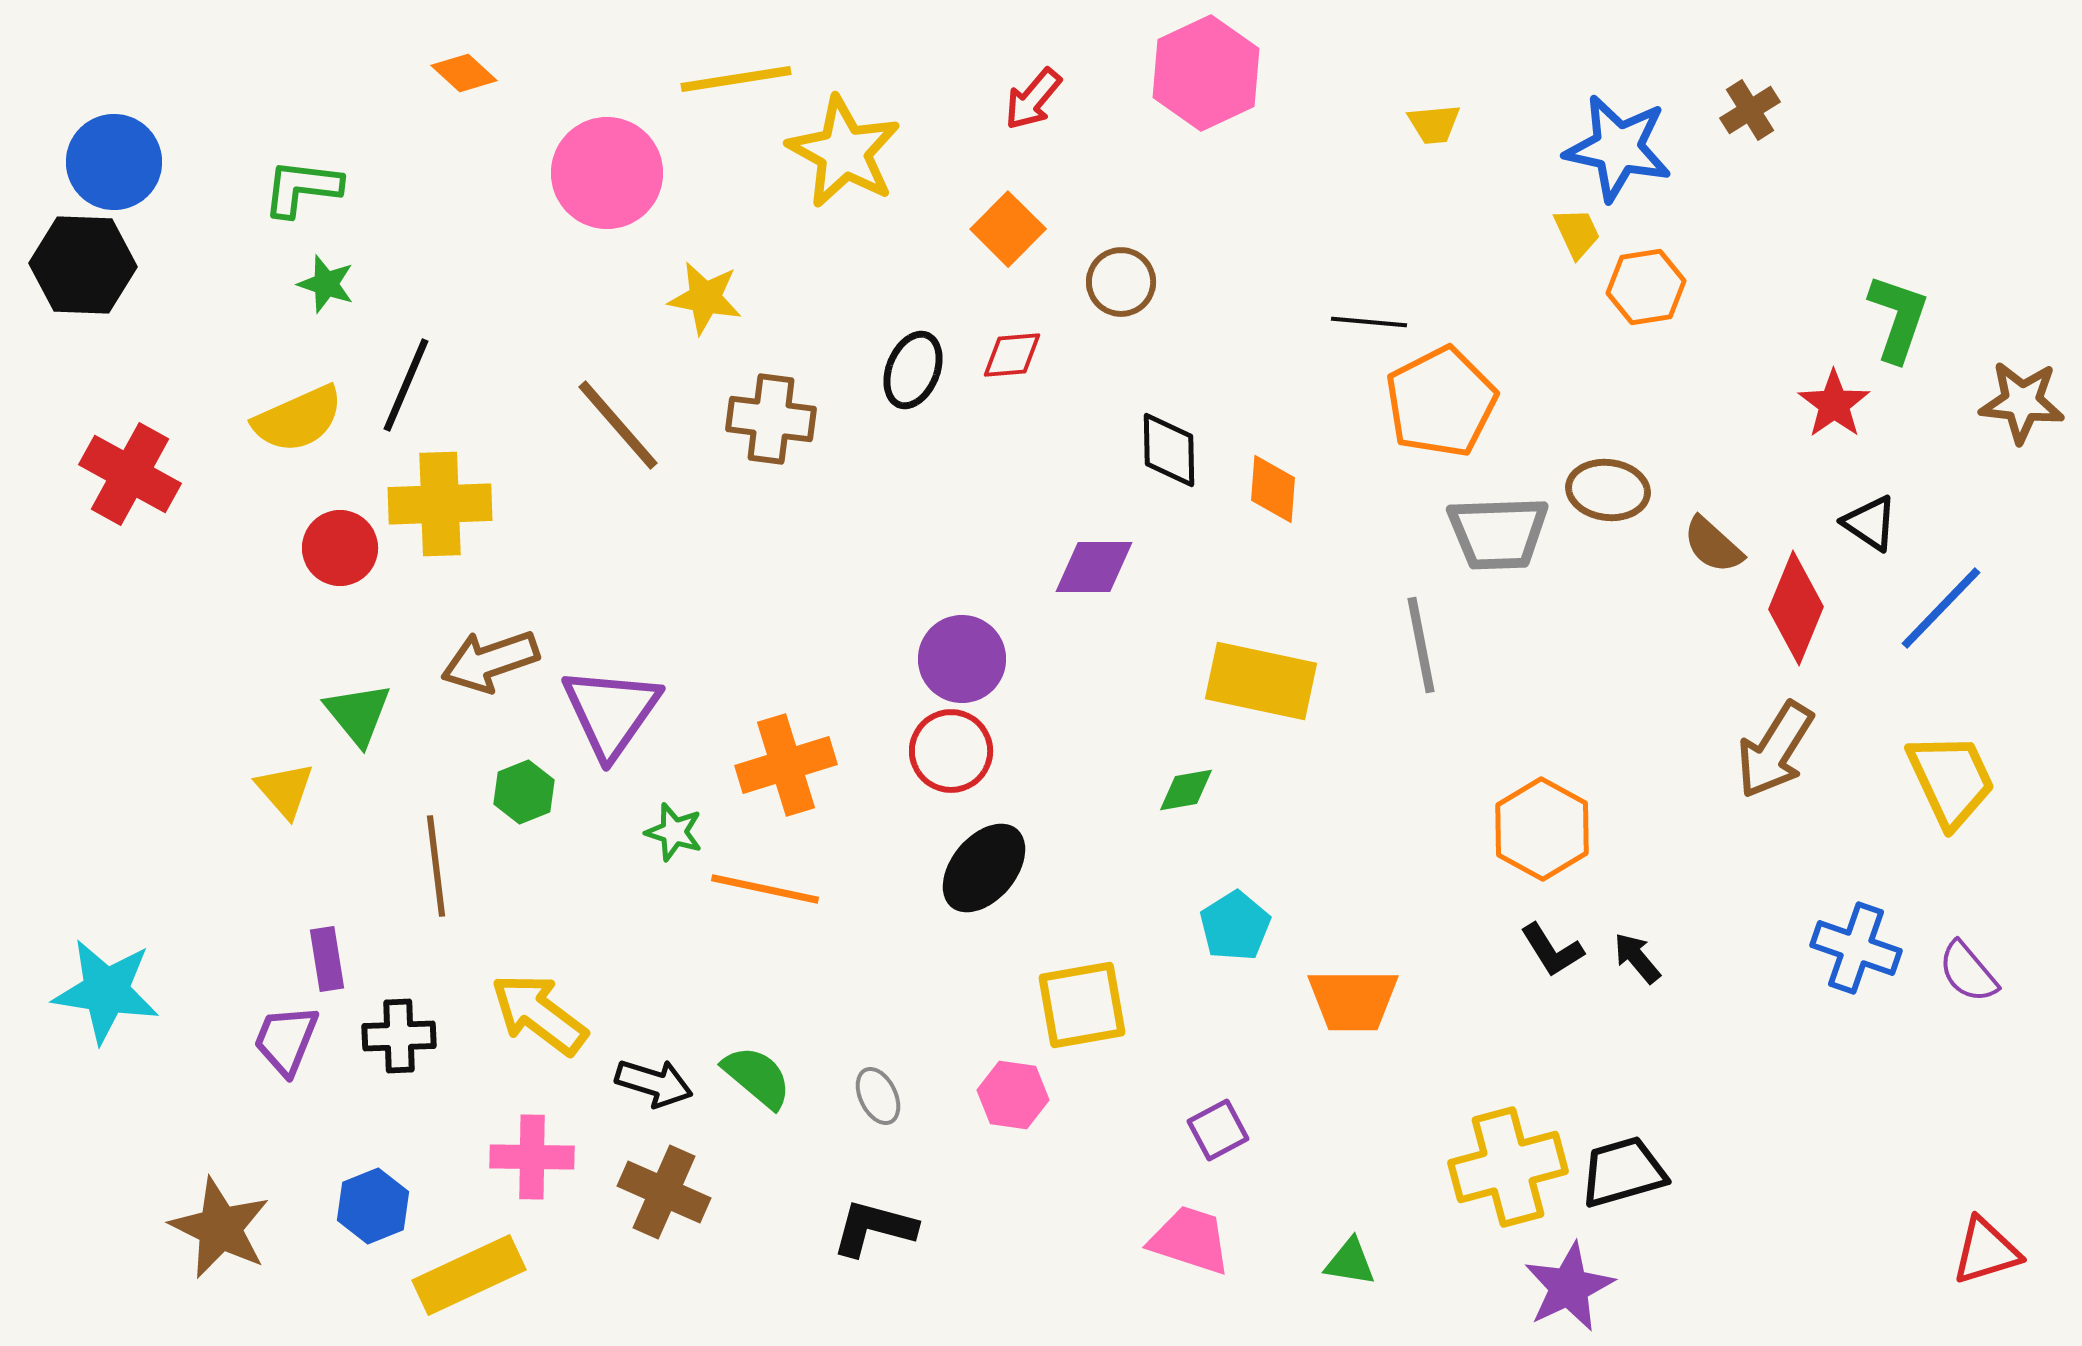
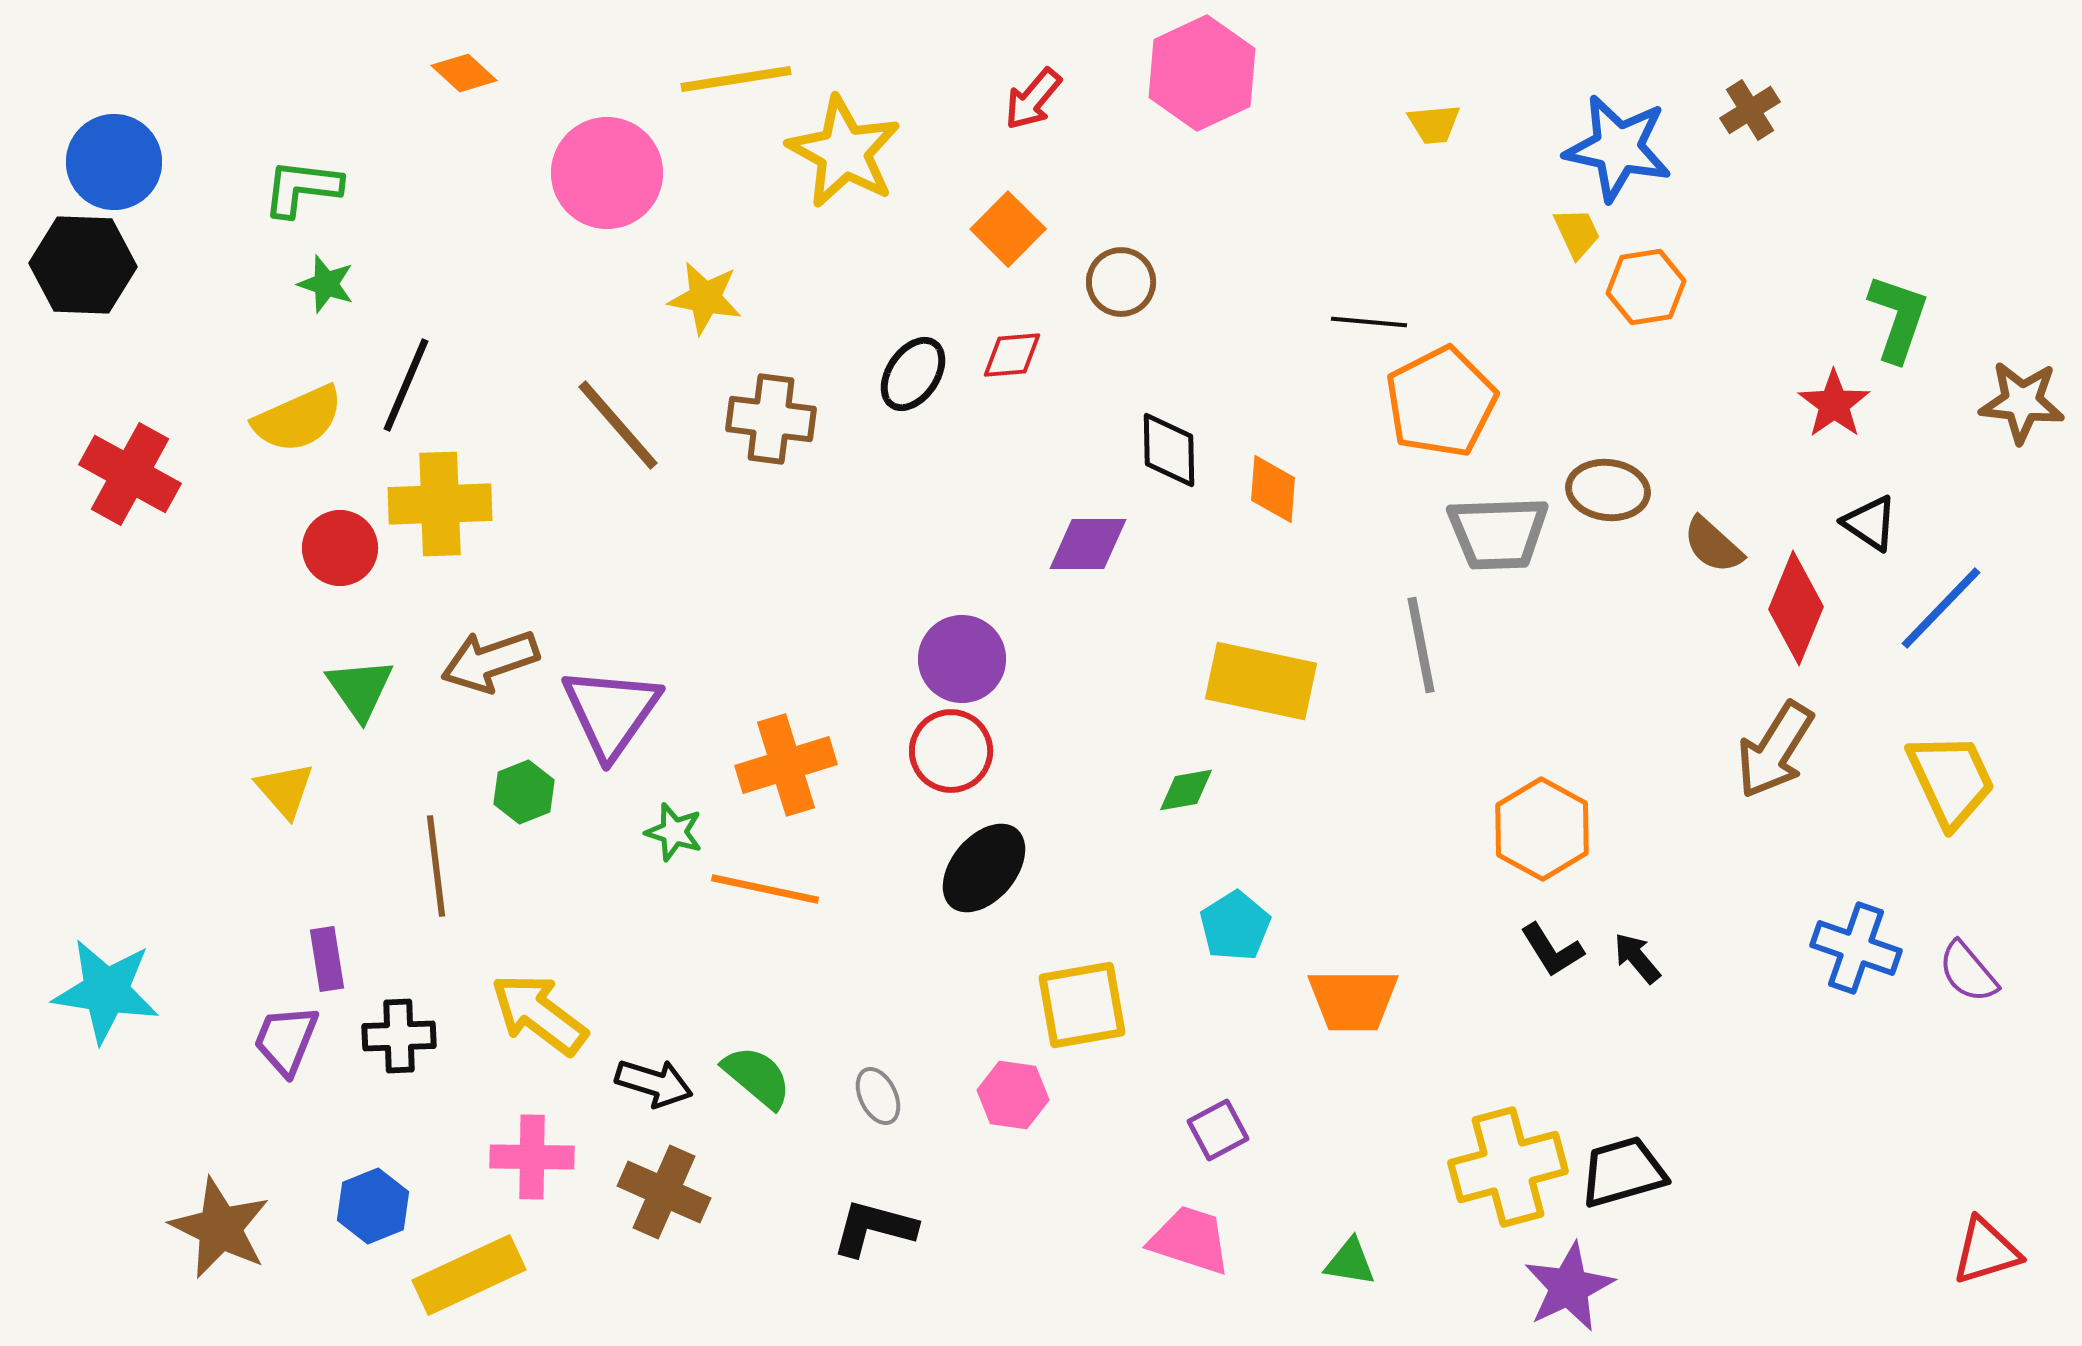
pink hexagon at (1206, 73): moved 4 px left
black ellipse at (913, 370): moved 4 px down; rotated 12 degrees clockwise
purple diamond at (1094, 567): moved 6 px left, 23 px up
green triangle at (358, 714): moved 2 px right, 25 px up; rotated 4 degrees clockwise
